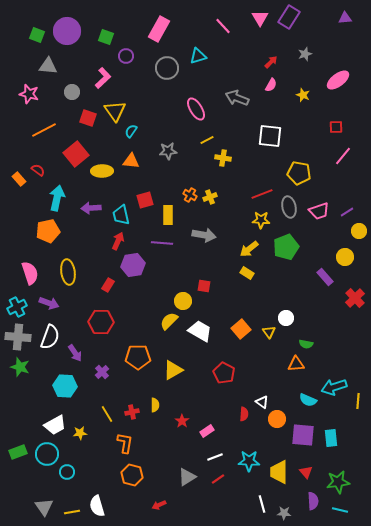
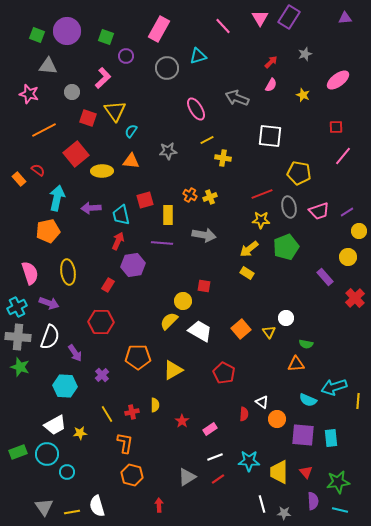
yellow circle at (345, 257): moved 3 px right
purple cross at (102, 372): moved 3 px down
pink rectangle at (207, 431): moved 3 px right, 2 px up
red arrow at (159, 505): rotated 112 degrees clockwise
